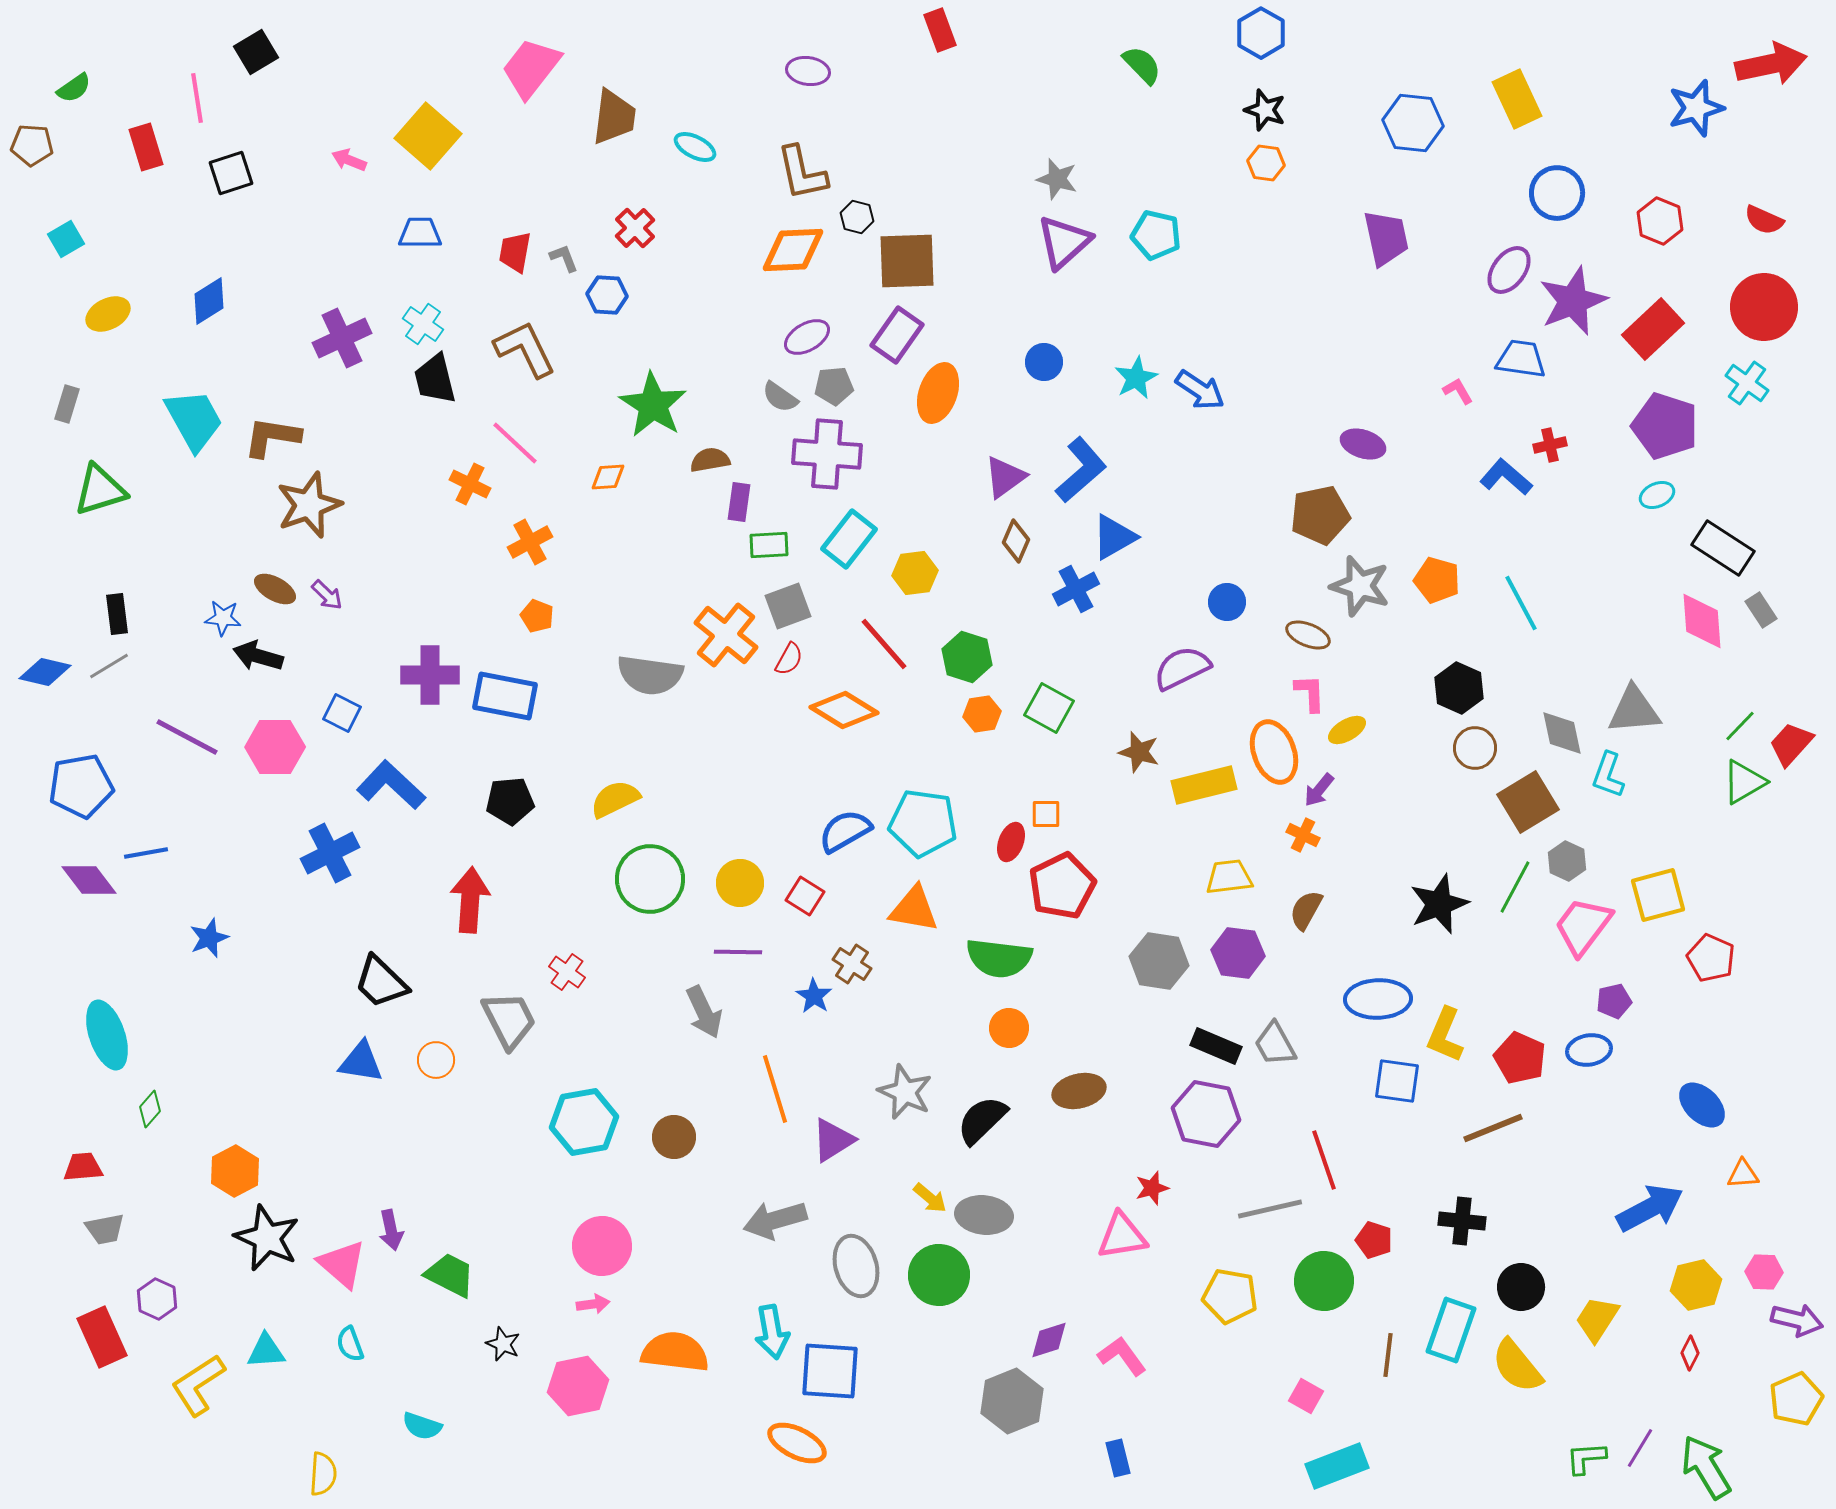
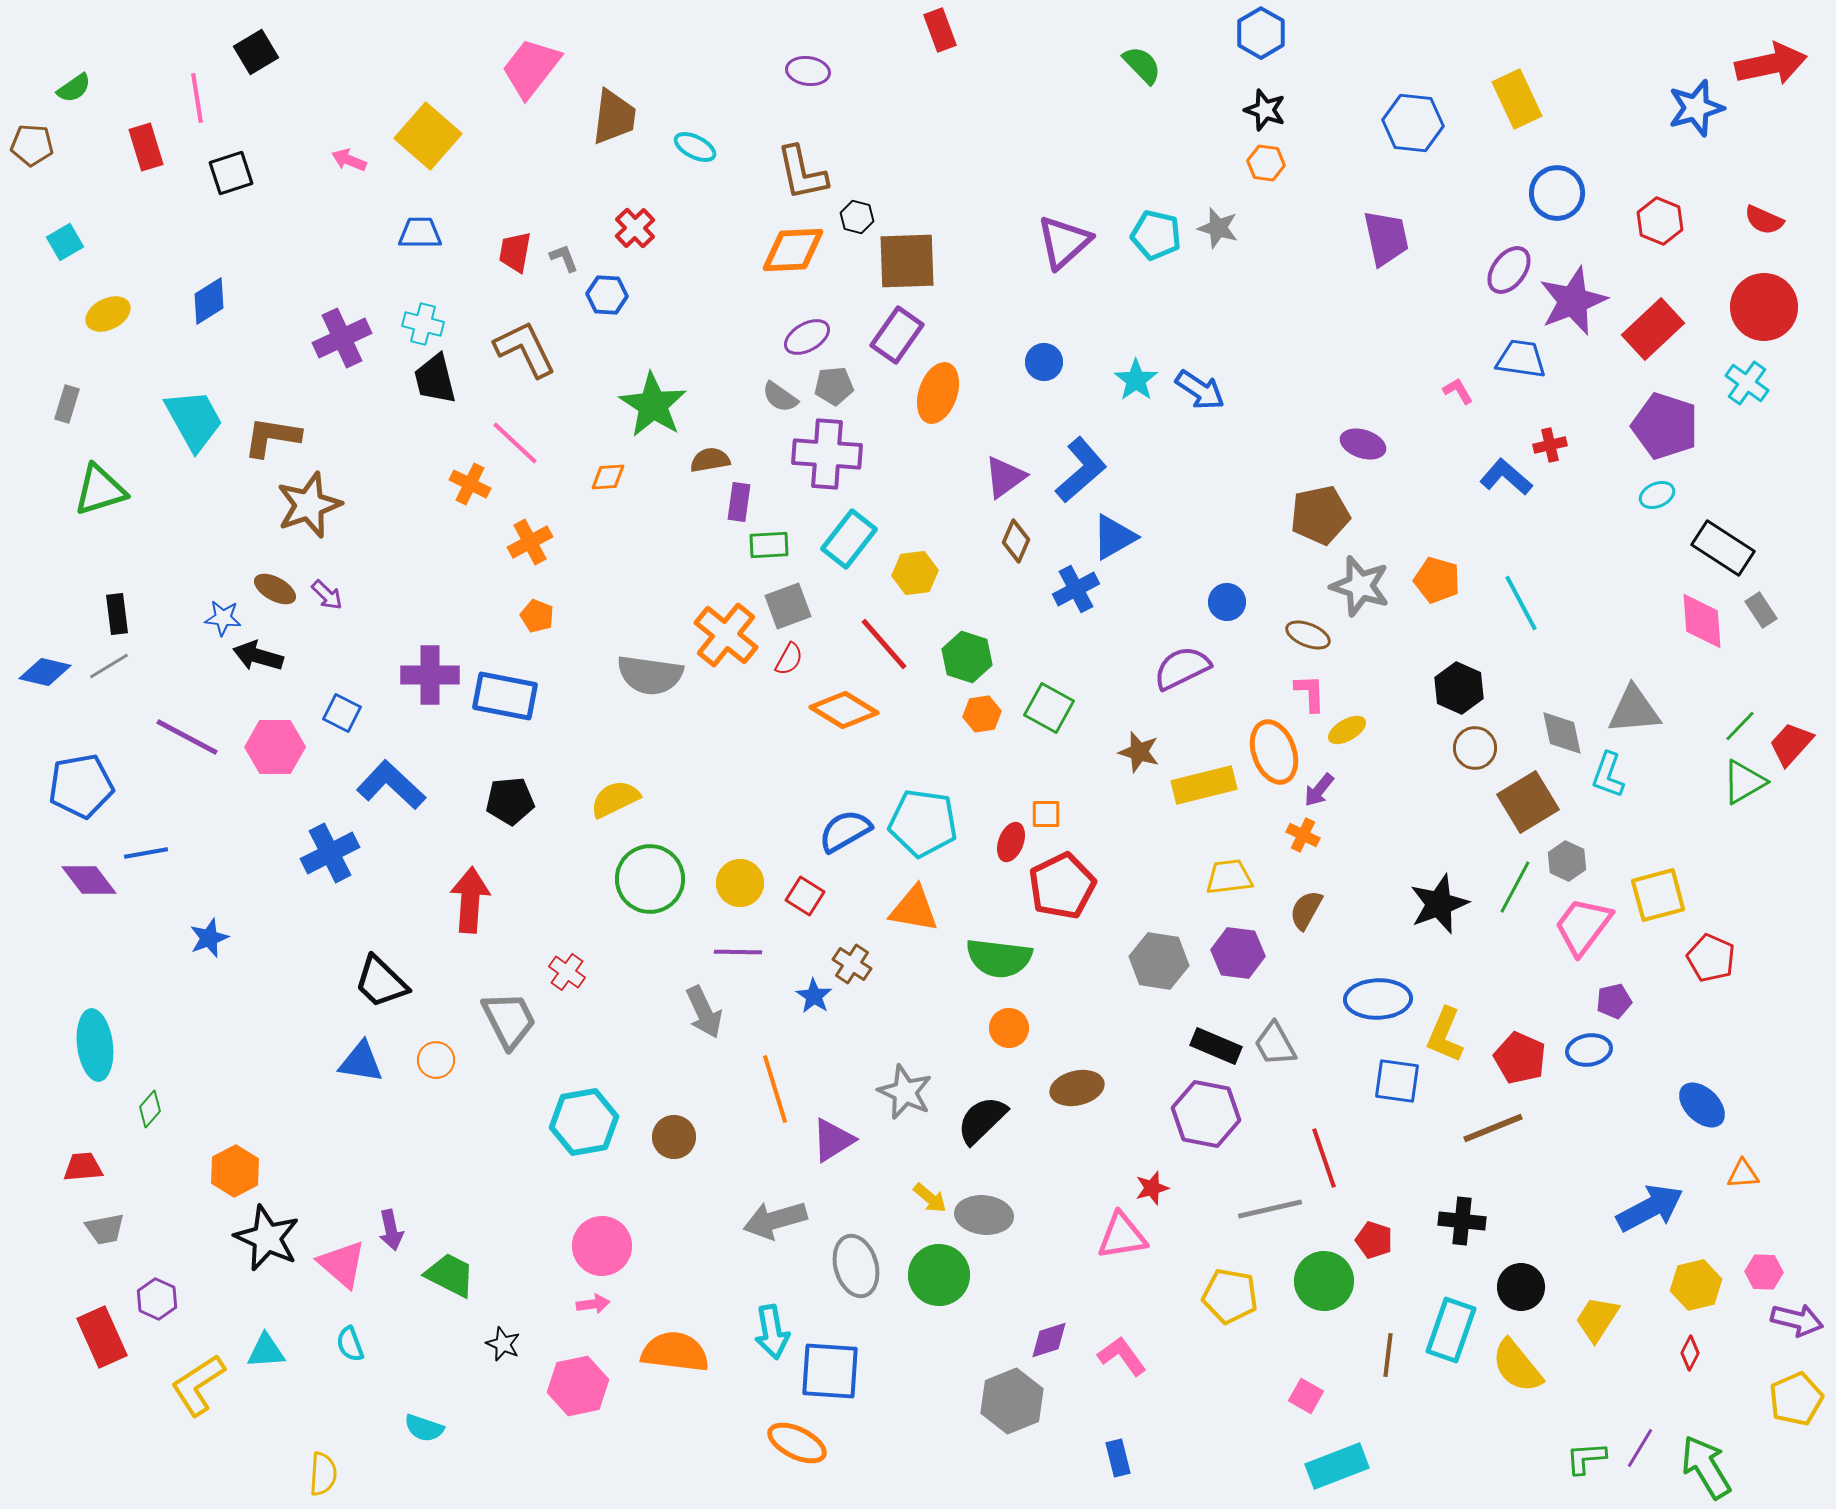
gray star at (1057, 179): moved 161 px right, 49 px down
cyan square at (66, 239): moved 1 px left, 3 px down
cyan cross at (423, 324): rotated 21 degrees counterclockwise
cyan star at (1136, 378): moved 2 px down; rotated 9 degrees counterclockwise
cyan ellipse at (107, 1035): moved 12 px left, 10 px down; rotated 12 degrees clockwise
brown ellipse at (1079, 1091): moved 2 px left, 3 px up
red line at (1324, 1160): moved 2 px up
cyan semicircle at (422, 1426): moved 2 px right, 2 px down
